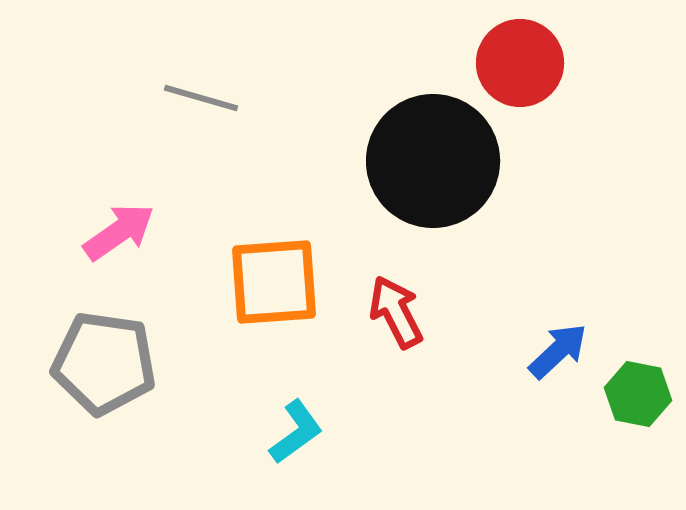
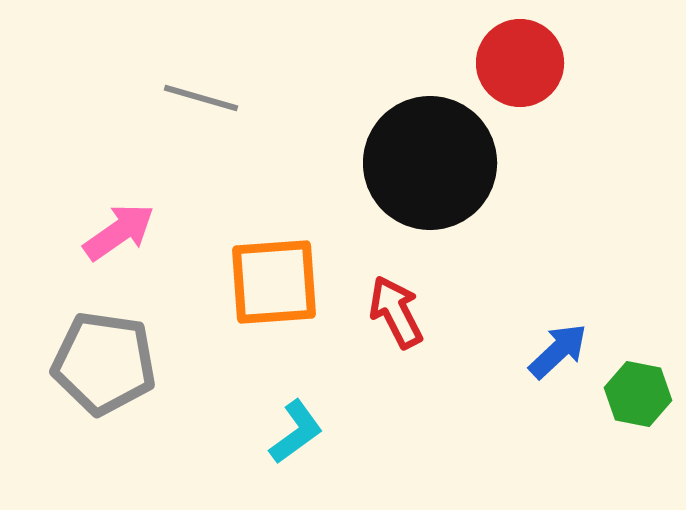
black circle: moved 3 px left, 2 px down
